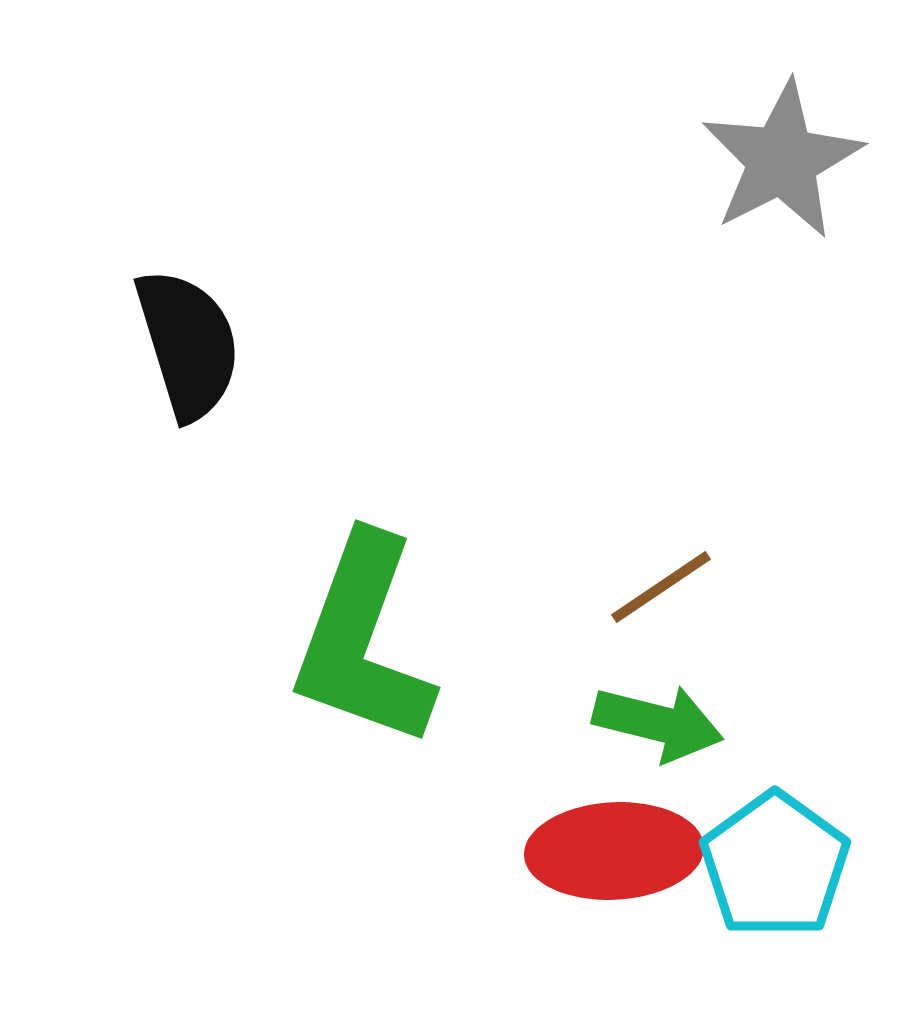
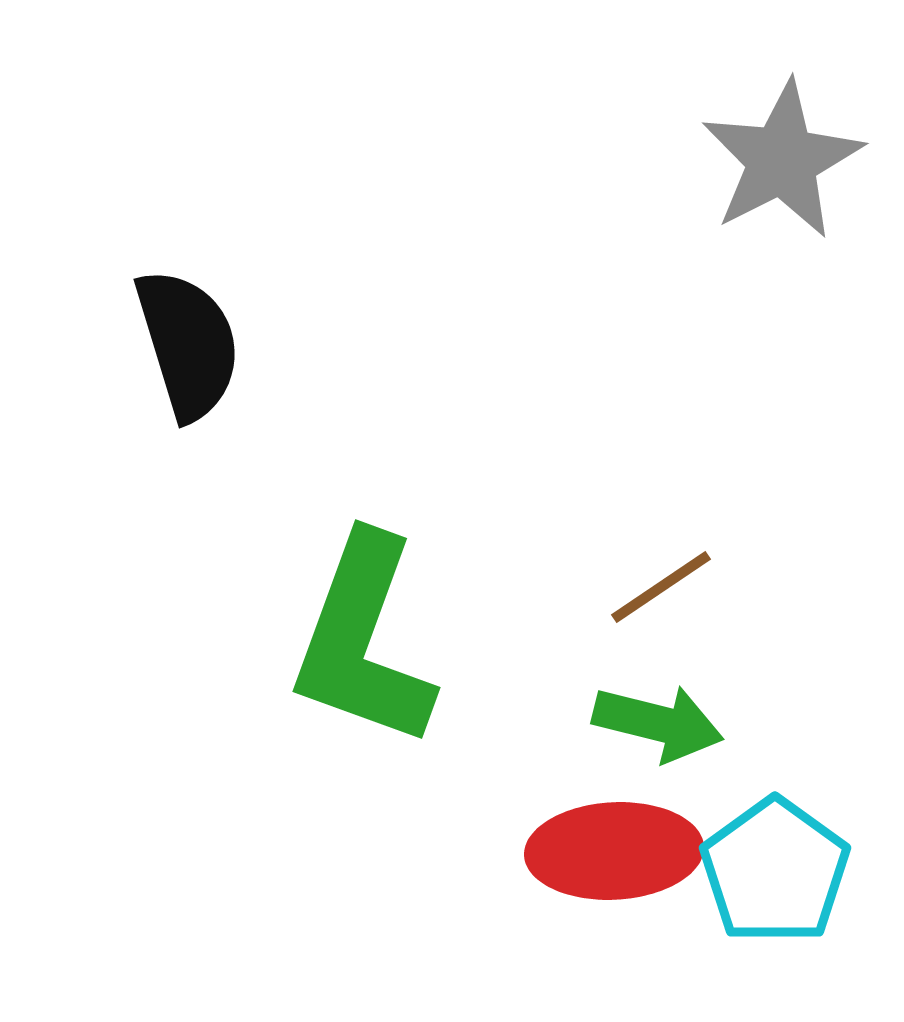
cyan pentagon: moved 6 px down
